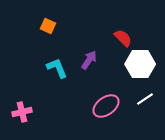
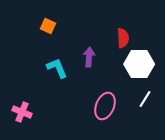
red semicircle: rotated 42 degrees clockwise
purple arrow: moved 3 px up; rotated 30 degrees counterclockwise
white hexagon: moved 1 px left
white line: rotated 24 degrees counterclockwise
pink ellipse: moved 1 px left; rotated 32 degrees counterclockwise
pink cross: rotated 36 degrees clockwise
